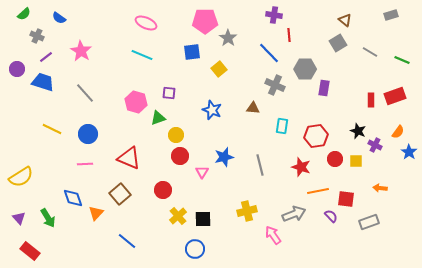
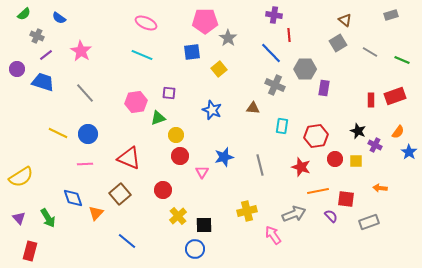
blue line at (269, 53): moved 2 px right
purple line at (46, 57): moved 2 px up
pink hexagon at (136, 102): rotated 25 degrees counterclockwise
yellow line at (52, 129): moved 6 px right, 4 px down
black square at (203, 219): moved 1 px right, 6 px down
red rectangle at (30, 251): rotated 66 degrees clockwise
